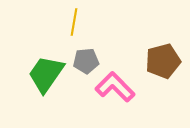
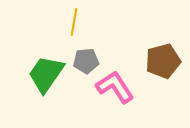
pink L-shape: rotated 12 degrees clockwise
